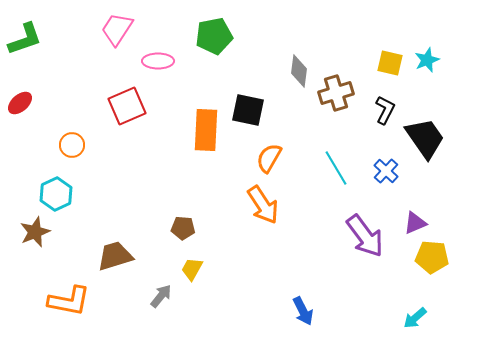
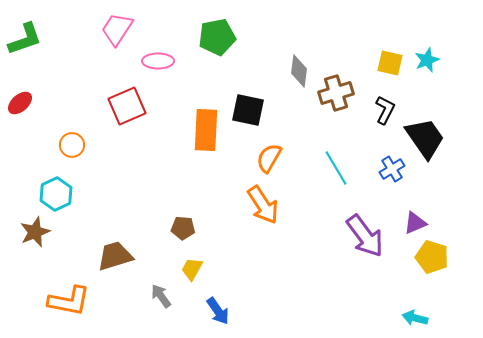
green pentagon: moved 3 px right, 1 px down
blue cross: moved 6 px right, 2 px up; rotated 15 degrees clockwise
yellow pentagon: rotated 12 degrees clockwise
gray arrow: rotated 75 degrees counterclockwise
blue arrow: moved 85 px left; rotated 8 degrees counterclockwise
cyan arrow: rotated 55 degrees clockwise
